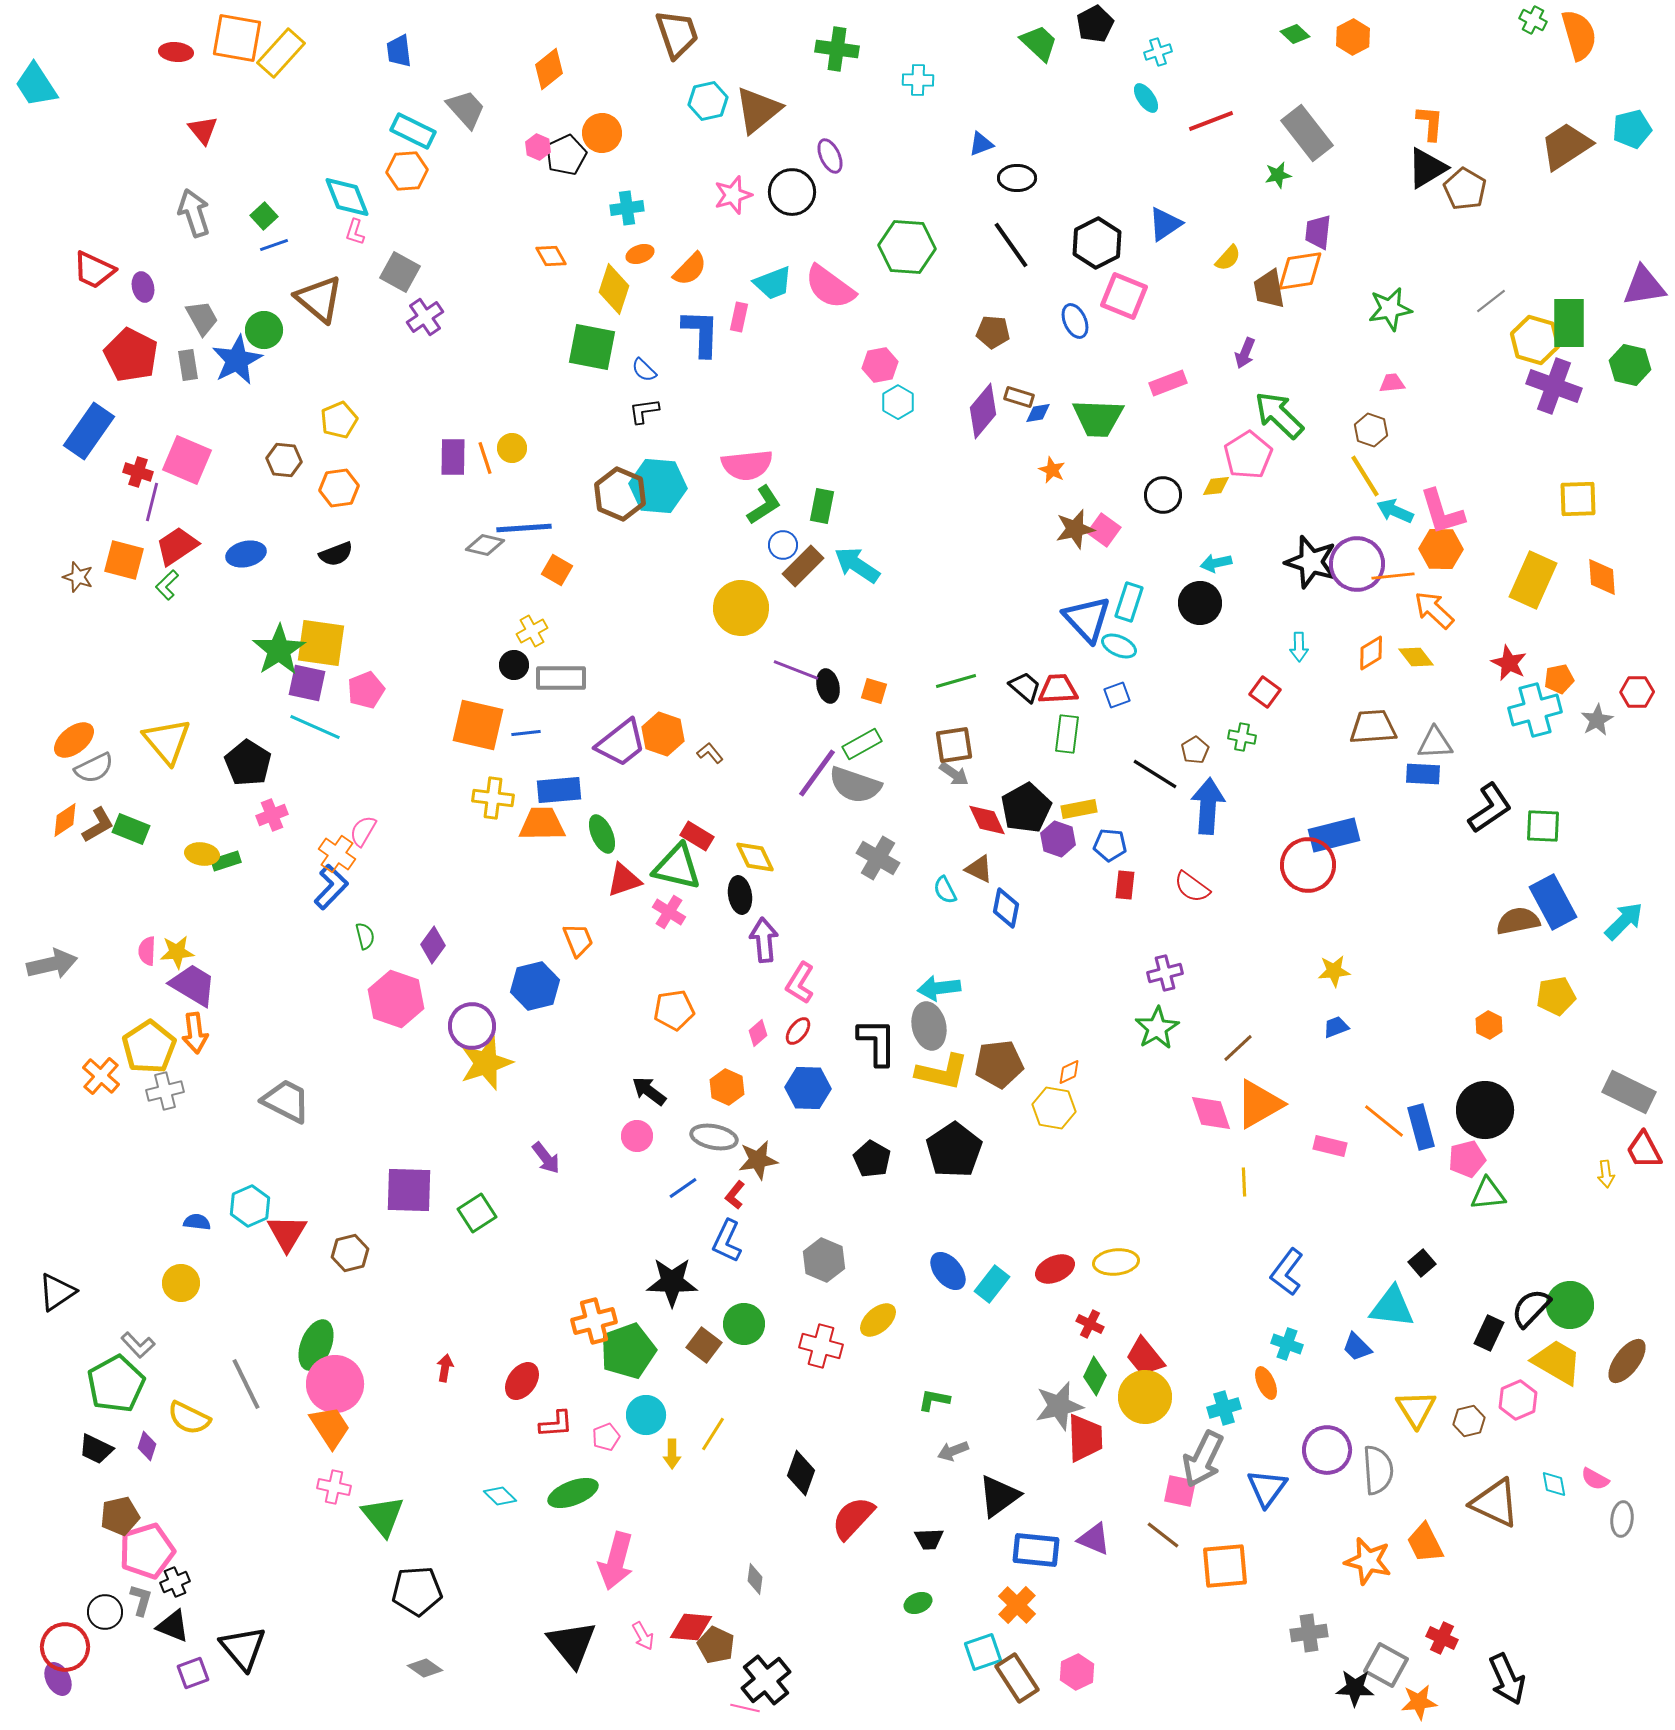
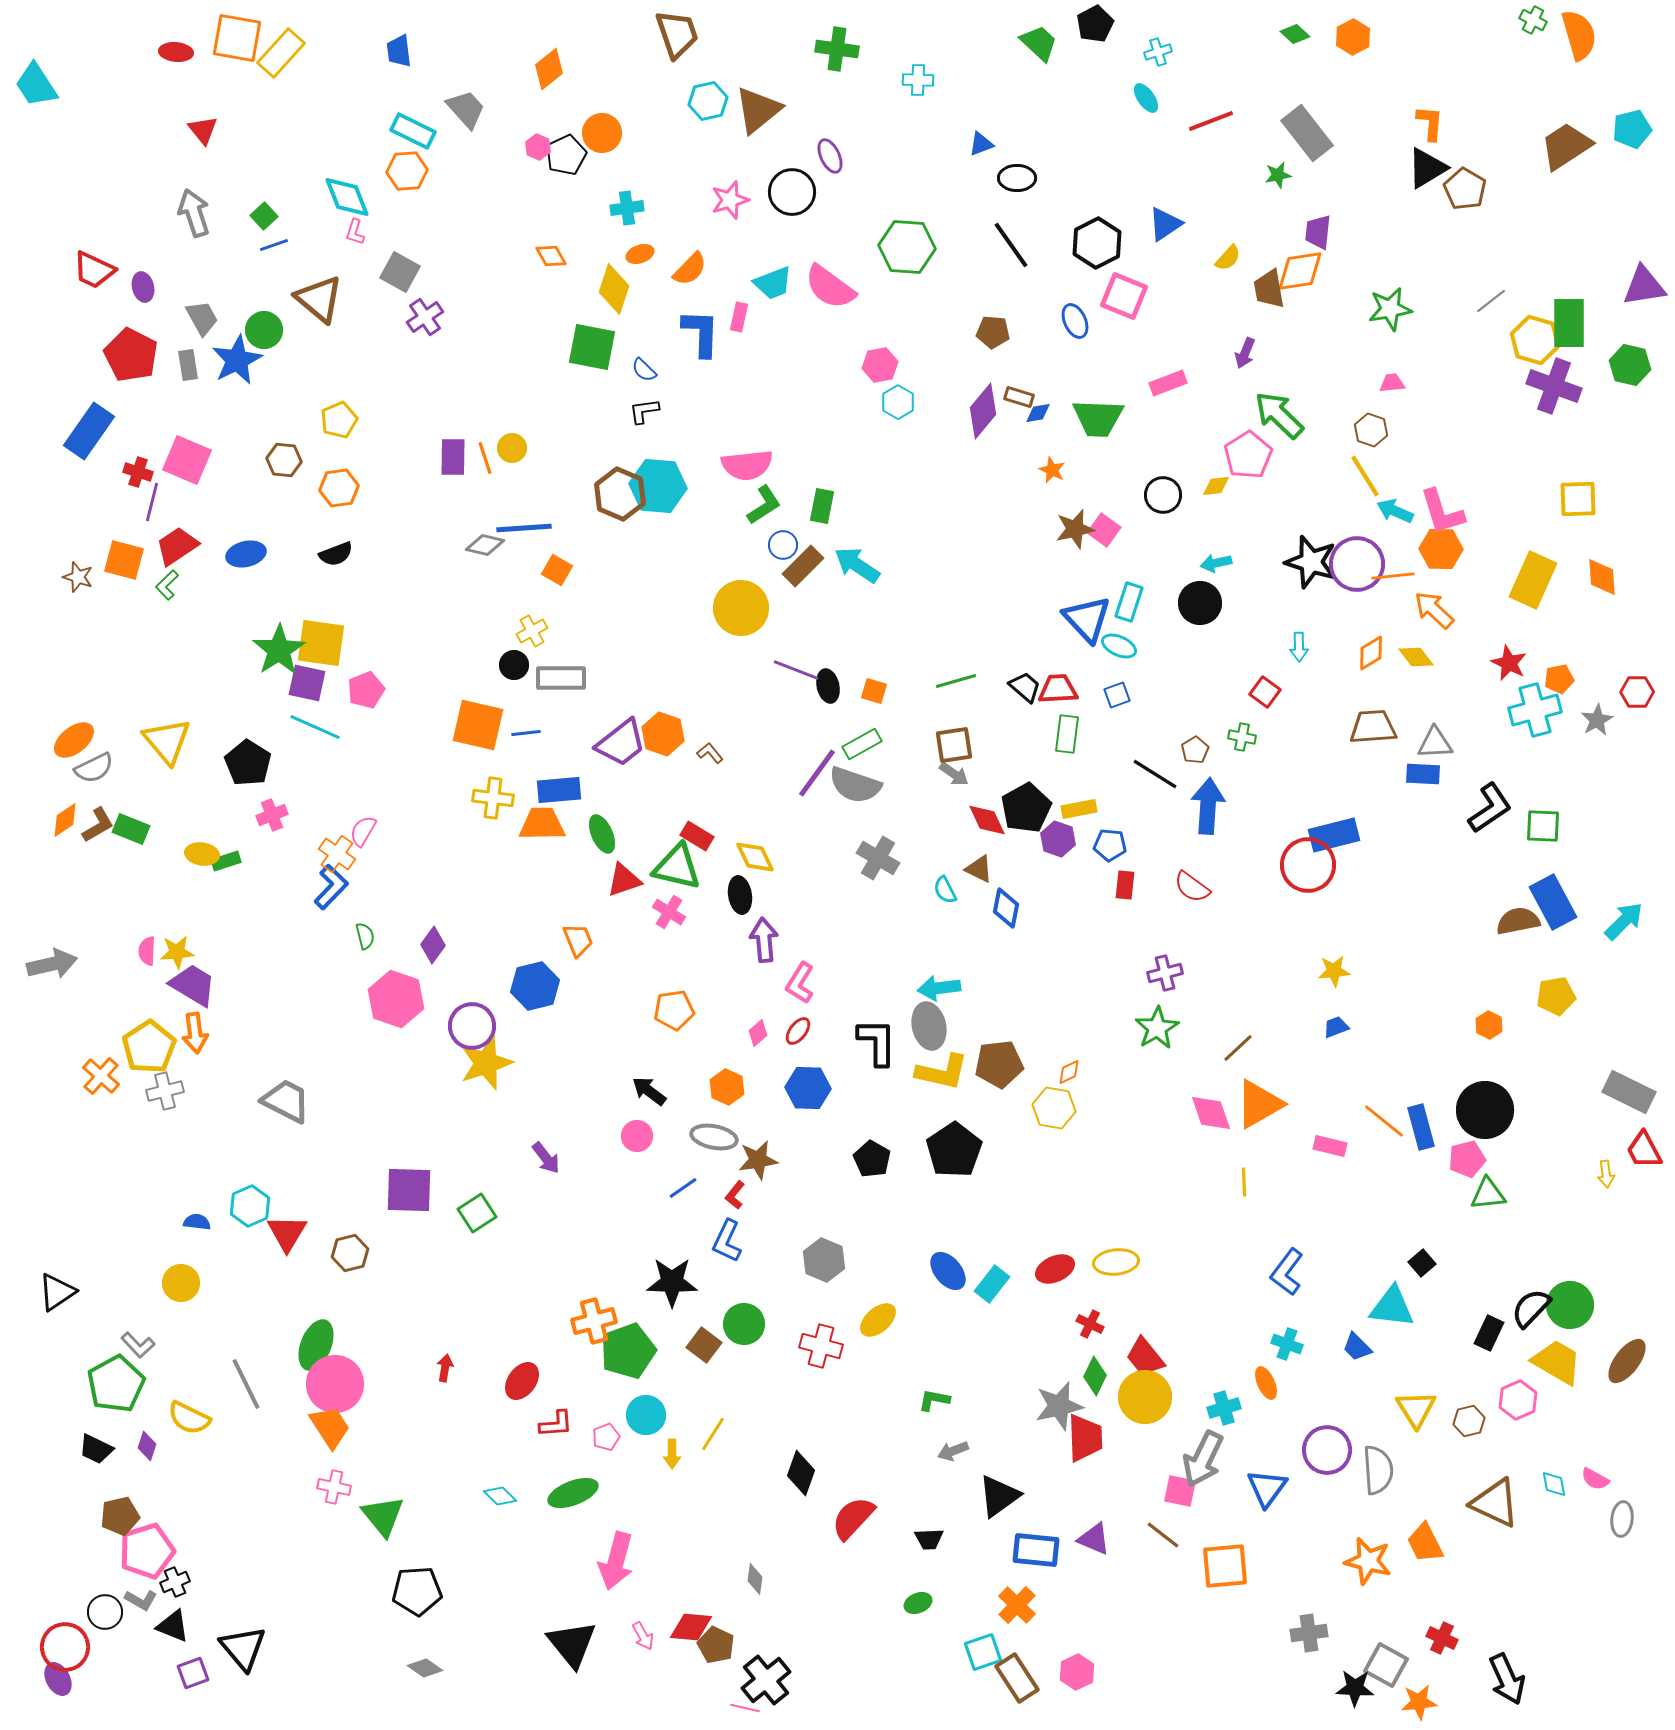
pink star at (733, 195): moved 3 px left, 5 px down
gray L-shape at (141, 1600): rotated 104 degrees clockwise
